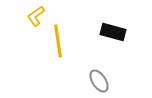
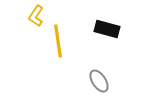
yellow L-shape: rotated 20 degrees counterclockwise
black rectangle: moved 6 px left, 3 px up
